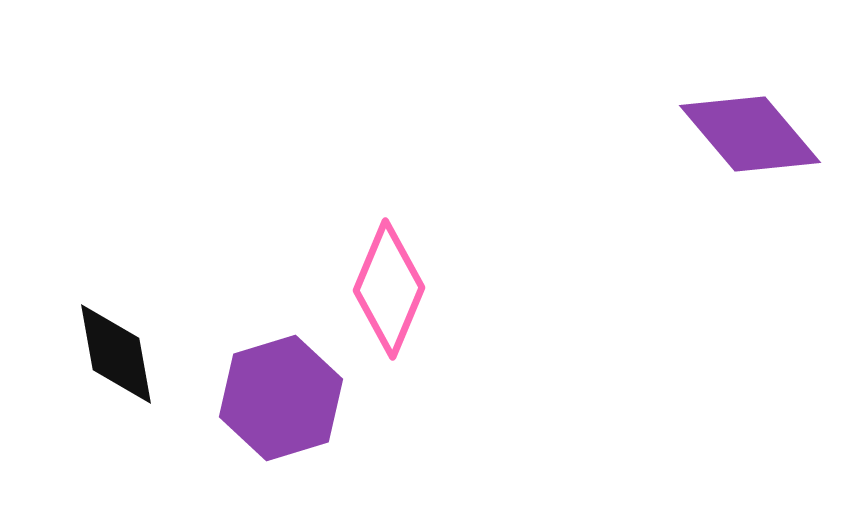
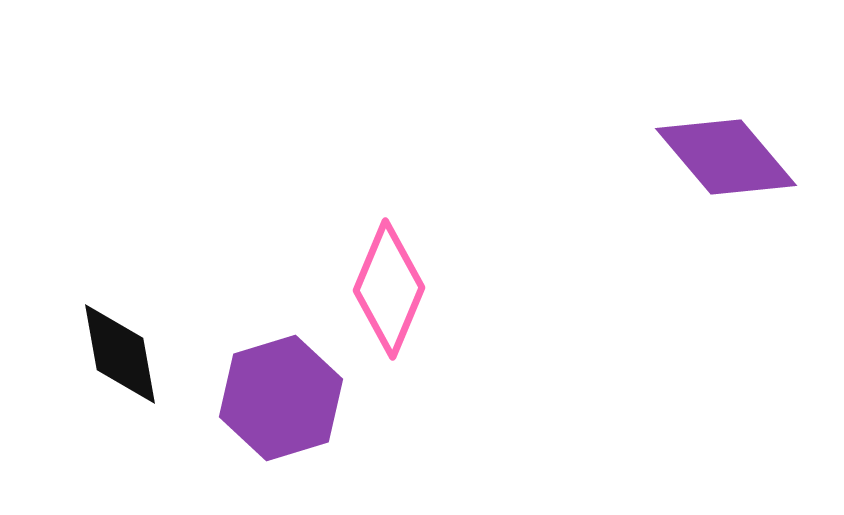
purple diamond: moved 24 px left, 23 px down
black diamond: moved 4 px right
